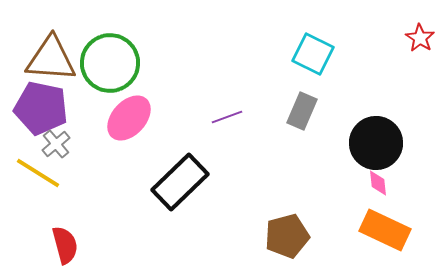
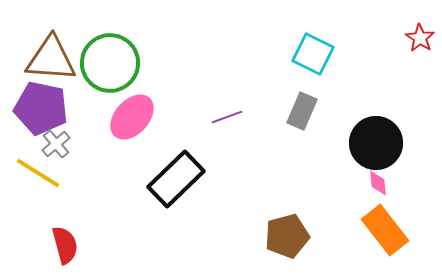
pink ellipse: moved 3 px right, 1 px up
black rectangle: moved 4 px left, 3 px up
orange rectangle: rotated 27 degrees clockwise
